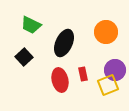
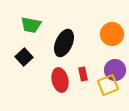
green trapezoid: rotated 15 degrees counterclockwise
orange circle: moved 6 px right, 2 px down
